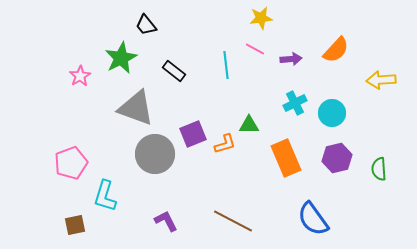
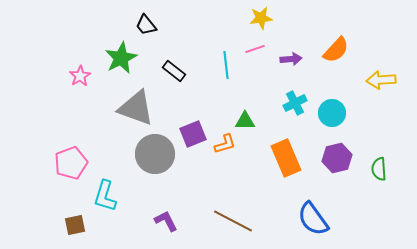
pink line: rotated 48 degrees counterclockwise
green triangle: moved 4 px left, 4 px up
